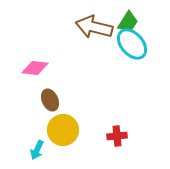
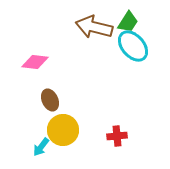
cyan ellipse: moved 1 px right, 2 px down
pink diamond: moved 6 px up
cyan arrow: moved 4 px right, 3 px up; rotated 12 degrees clockwise
